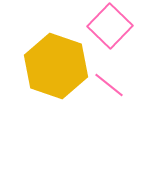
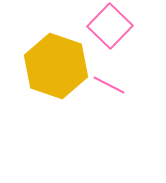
pink line: rotated 12 degrees counterclockwise
